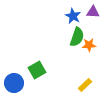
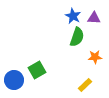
purple triangle: moved 1 px right, 6 px down
orange star: moved 6 px right, 12 px down
blue circle: moved 3 px up
